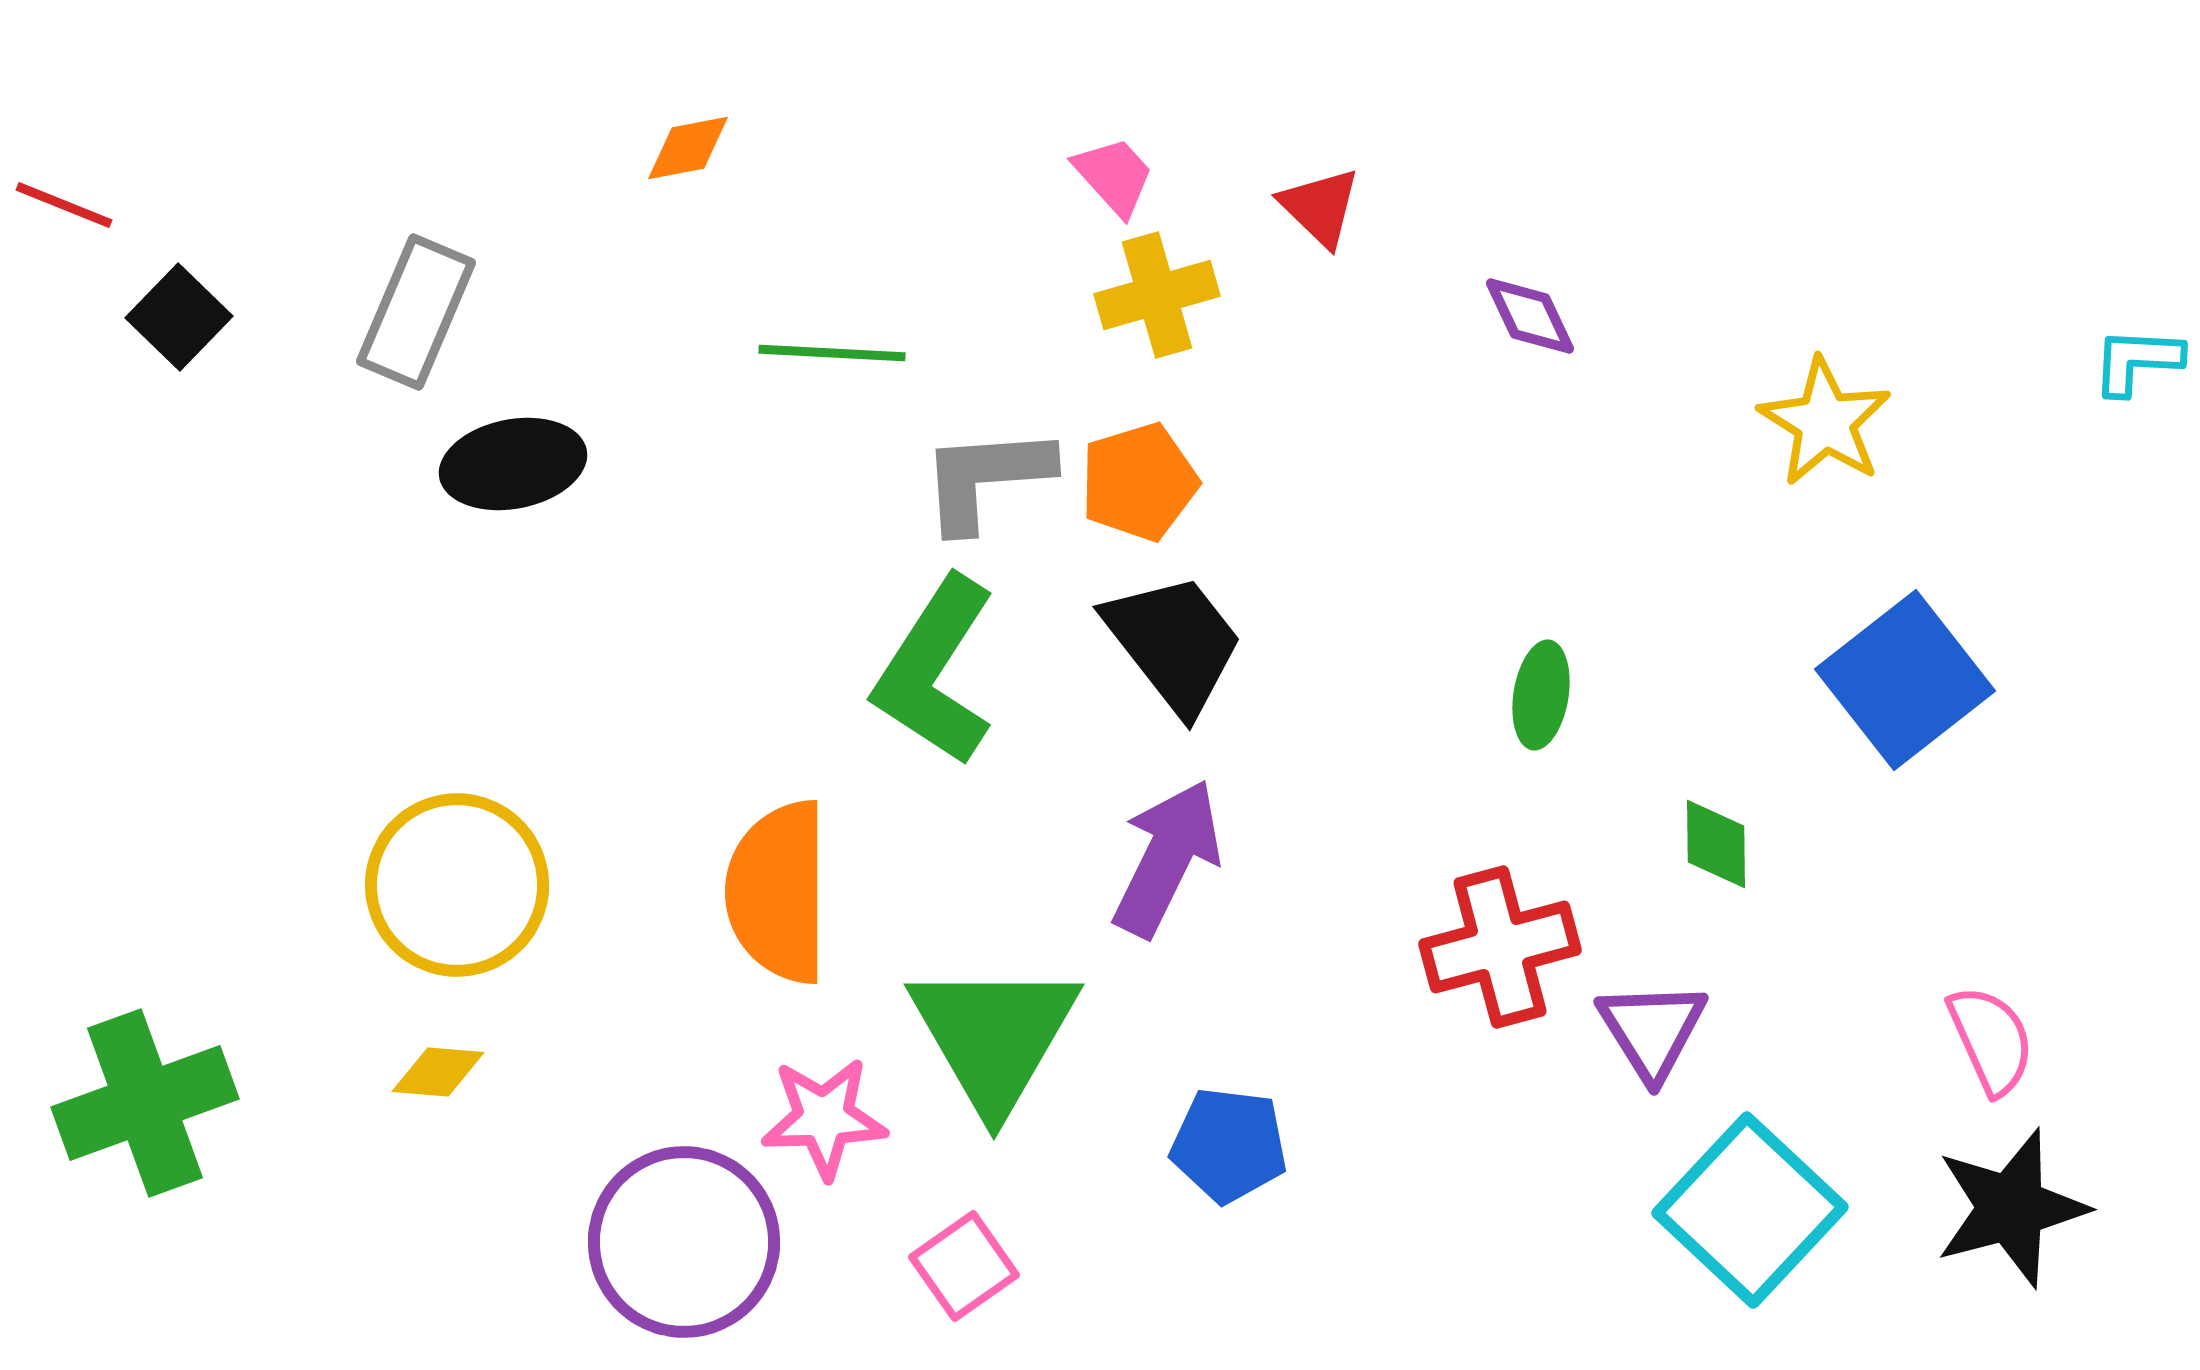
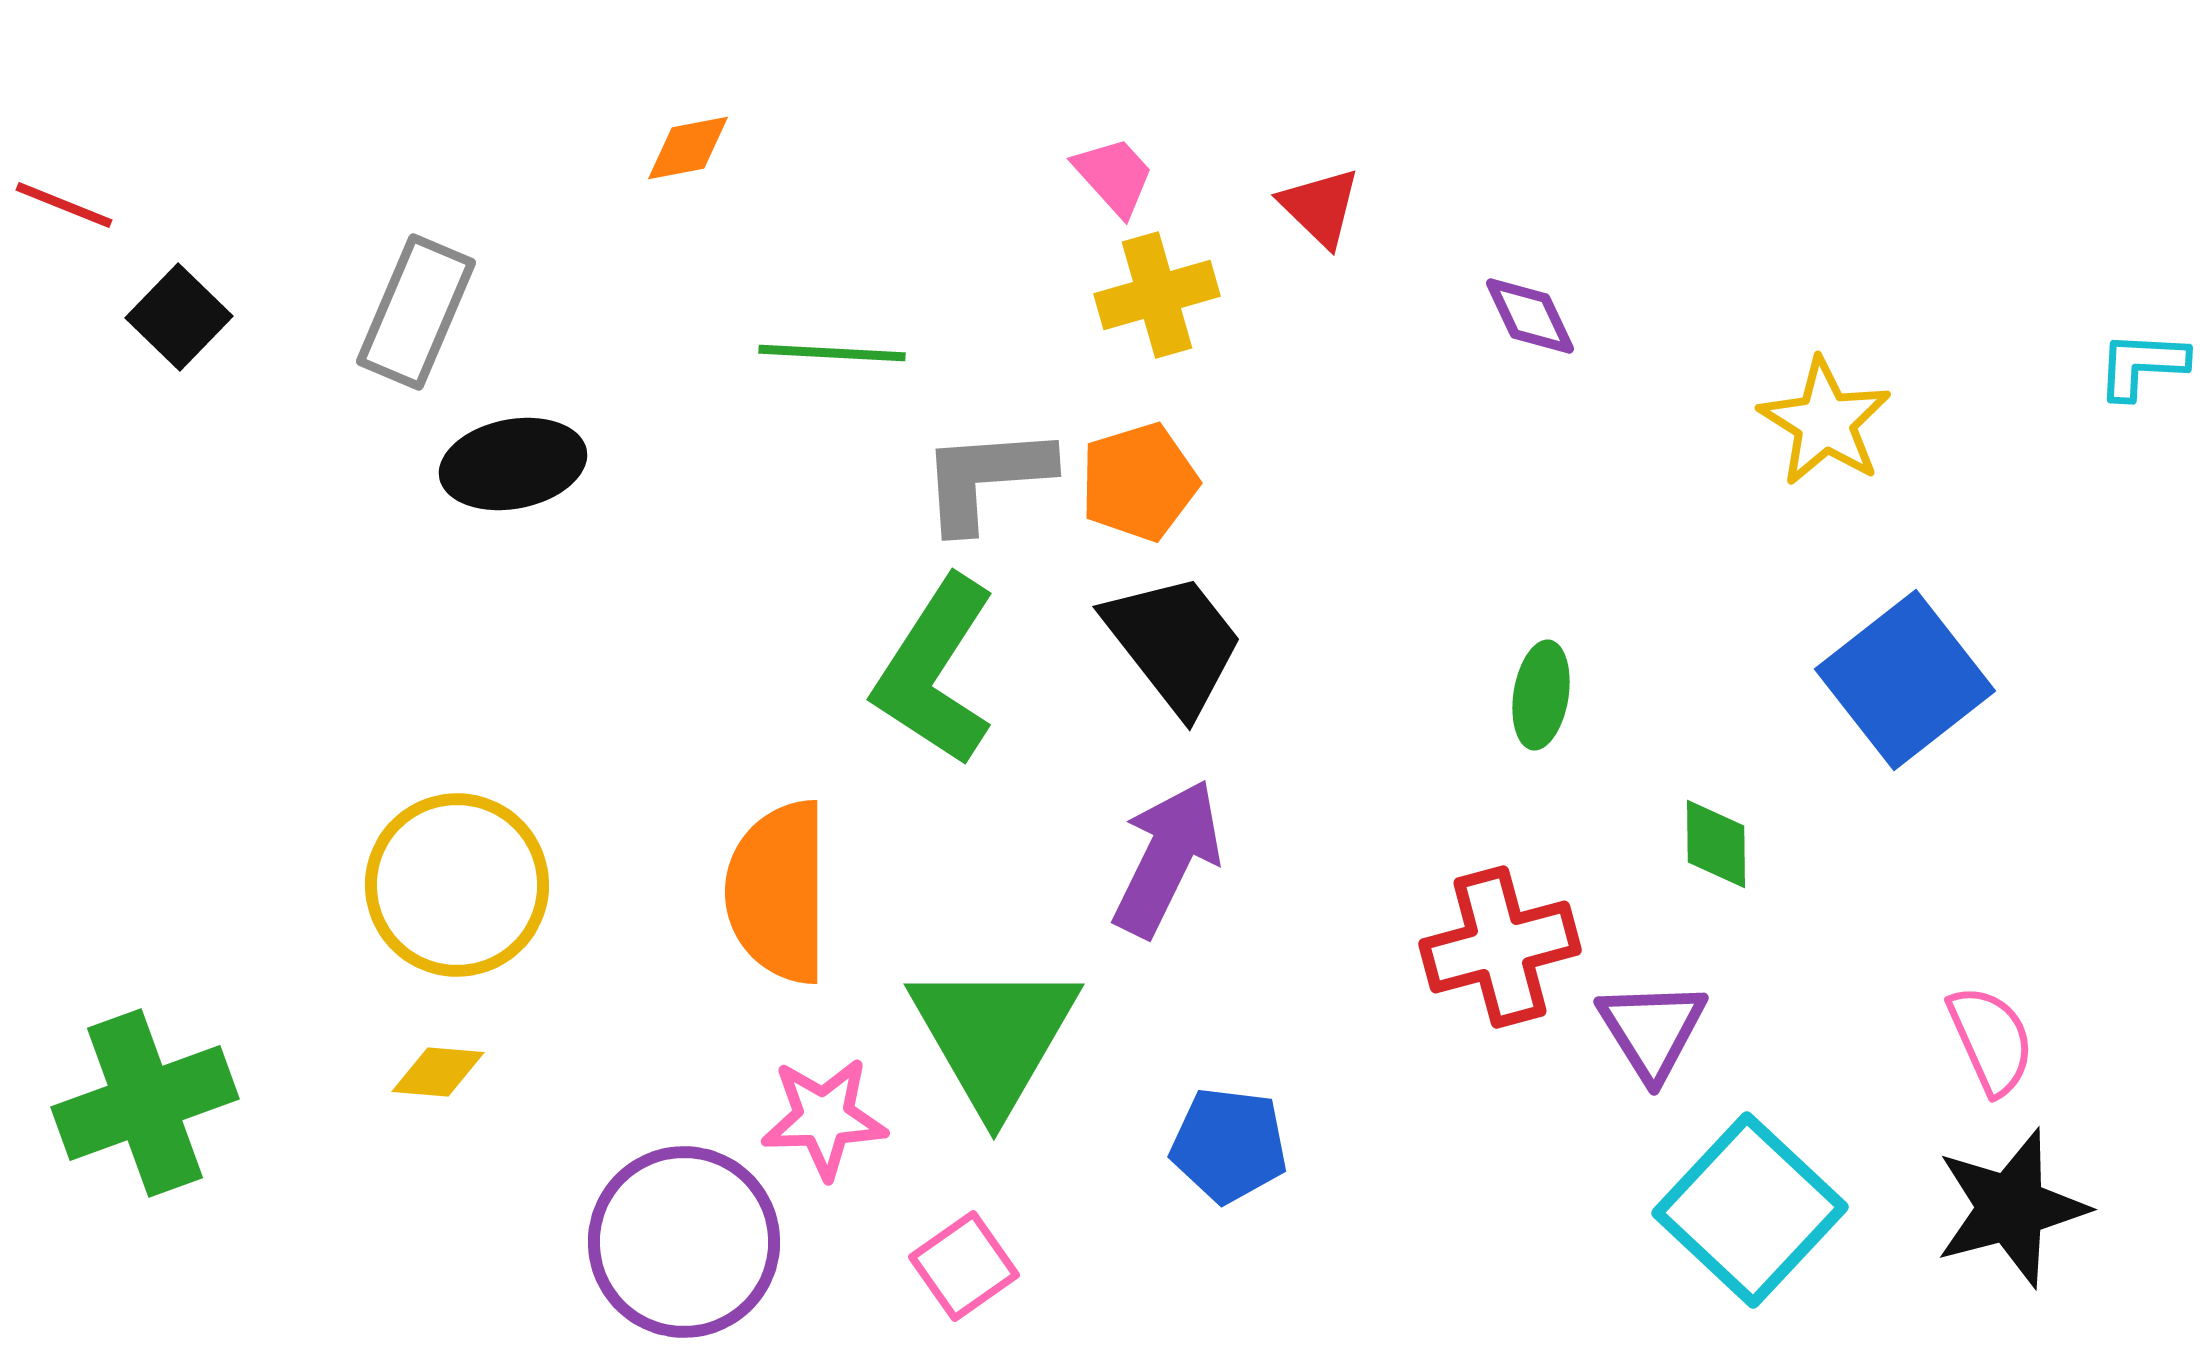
cyan L-shape: moved 5 px right, 4 px down
